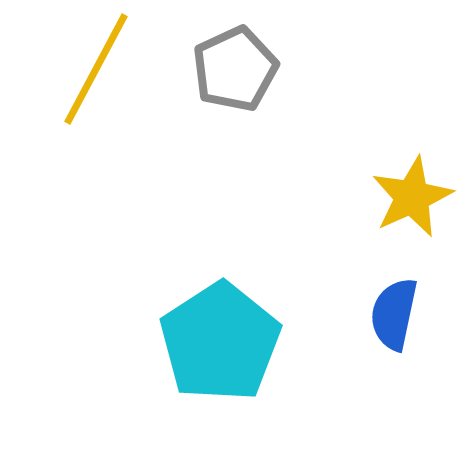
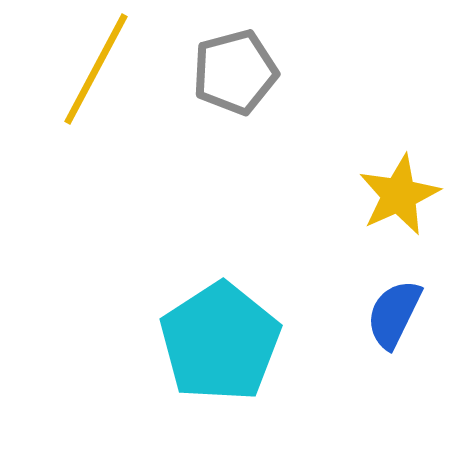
gray pentagon: moved 3 px down; rotated 10 degrees clockwise
yellow star: moved 13 px left, 2 px up
blue semicircle: rotated 14 degrees clockwise
